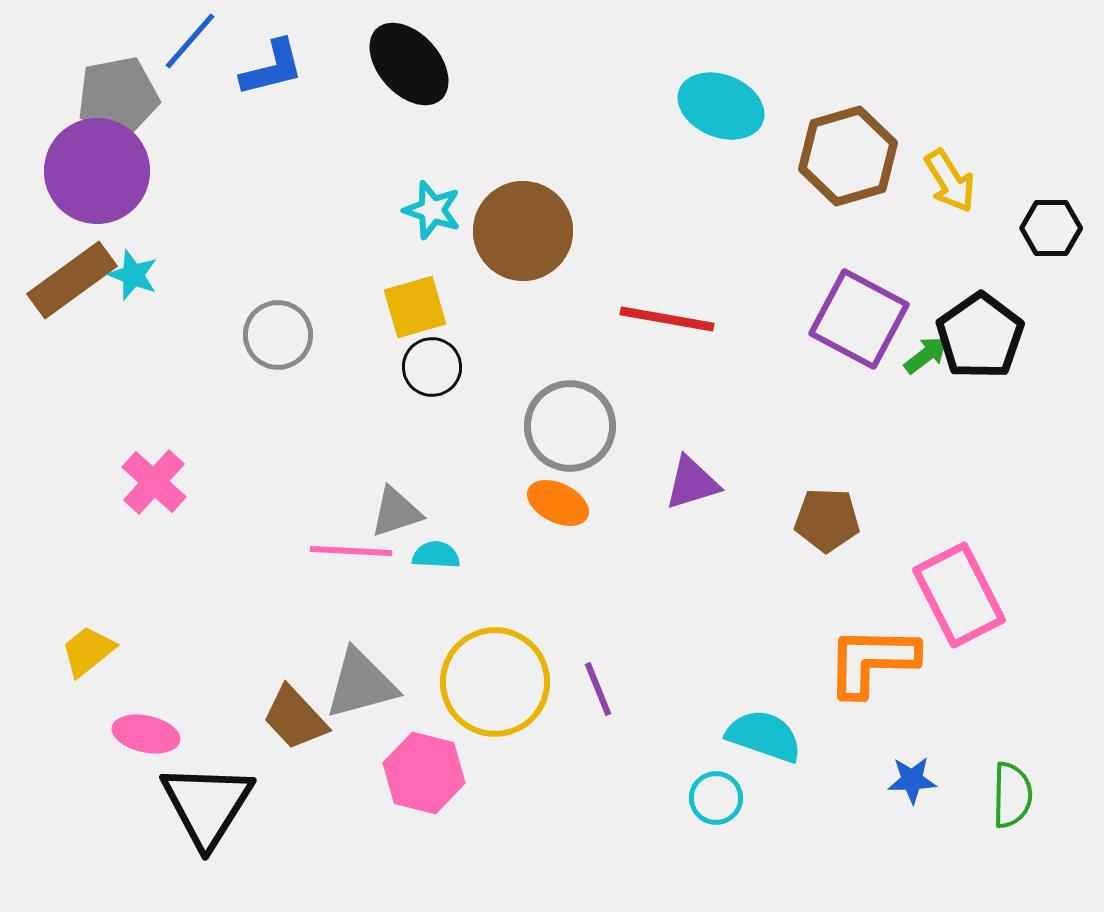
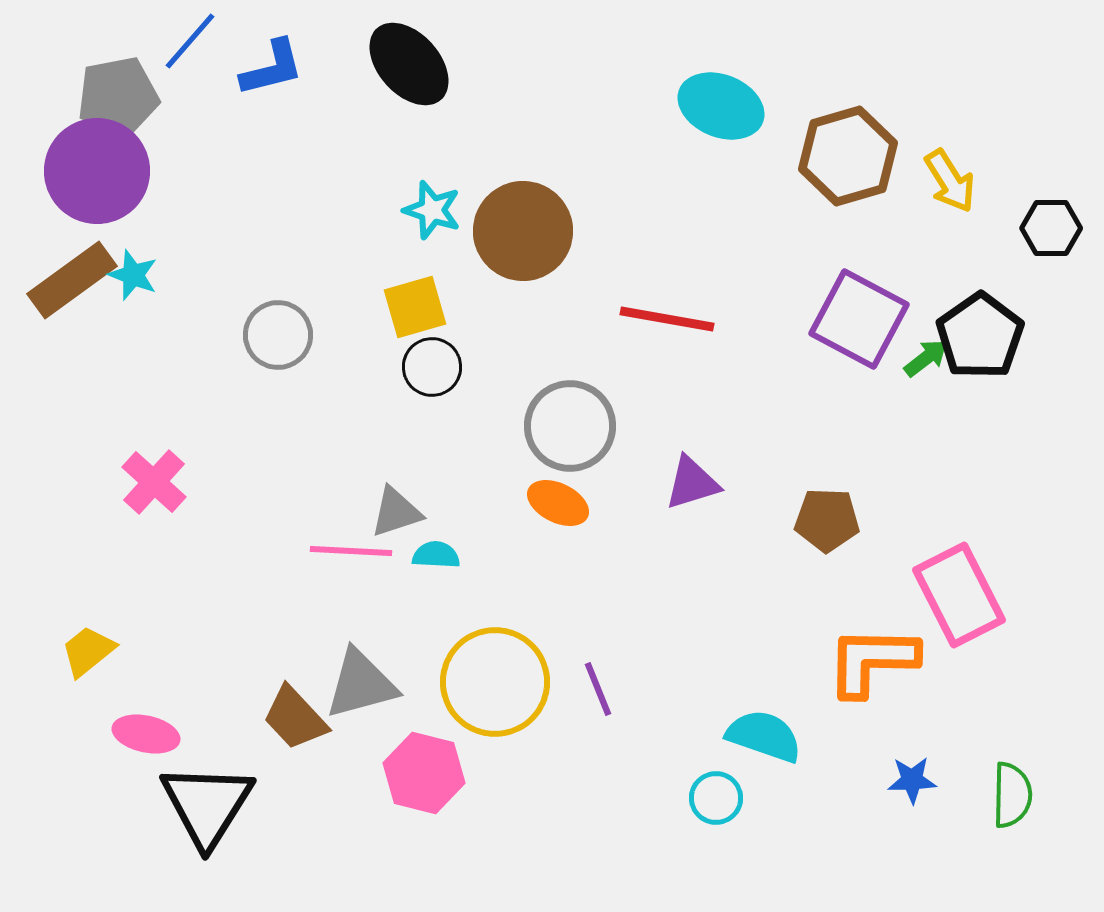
green arrow at (926, 355): moved 3 px down
